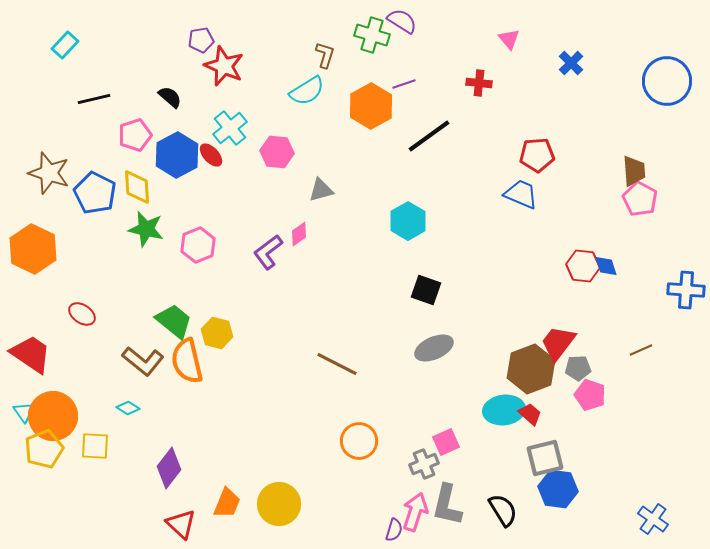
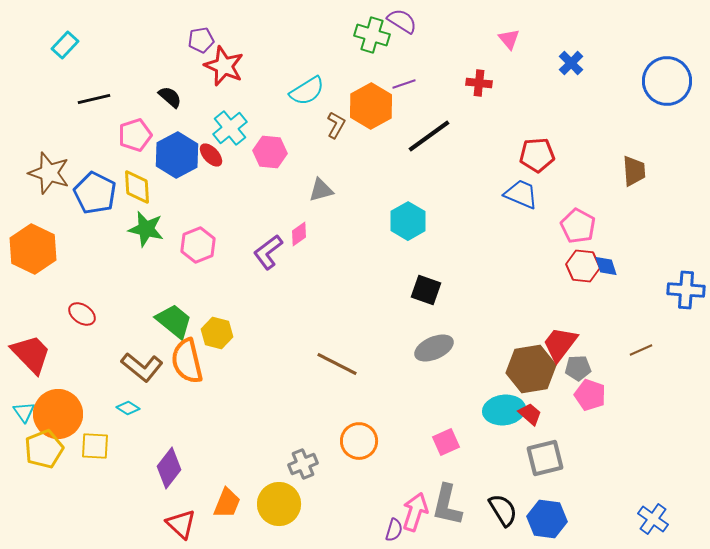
brown L-shape at (325, 55): moved 11 px right, 70 px down; rotated 12 degrees clockwise
pink hexagon at (277, 152): moved 7 px left
pink pentagon at (640, 199): moved 62 px left, 27 px down
red trapezoid at (558, 343): moved 2 px right, 1 px down
red trapezoid at (31, 354): rotated 12 degrees clockwise
brown L-shape at (143, 361): moved 1 px left, 6 px down
brown hexagon at (531, 369): rotated 12 degrees clockwise
orange circle at (53, 416): moved 5 px right, 2 px up
gray cross at (424, 464): moved 121 px left
blue hexagon at (558, 489): moved 11 px left, 30 px down
